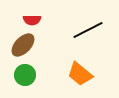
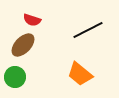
red semicircle: rotated 18 degrees clockwise
green circle: moved 10 px left, 2 px down
